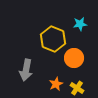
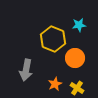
cyan star: moved 1 px left, 1 px down
orange circle: moved 1 px right
orange star: moved 1 px left
